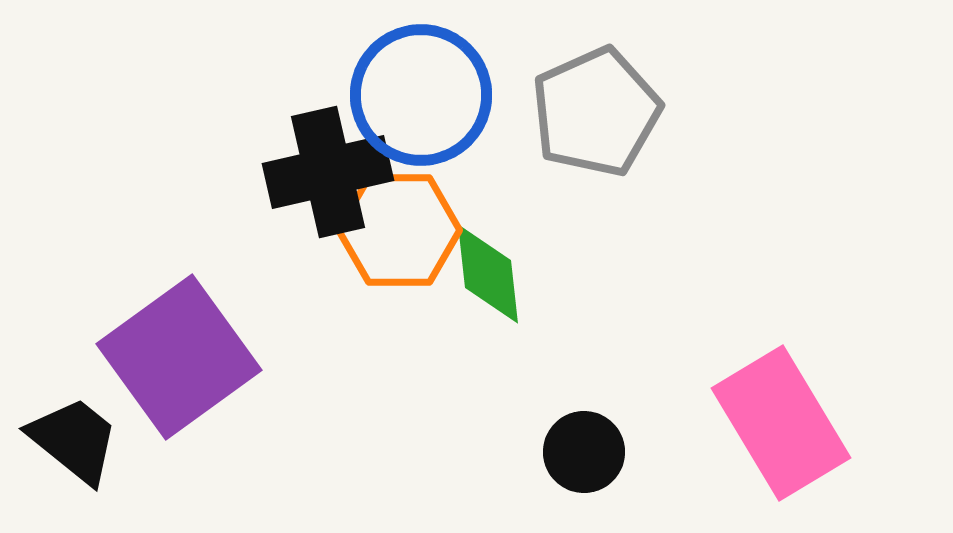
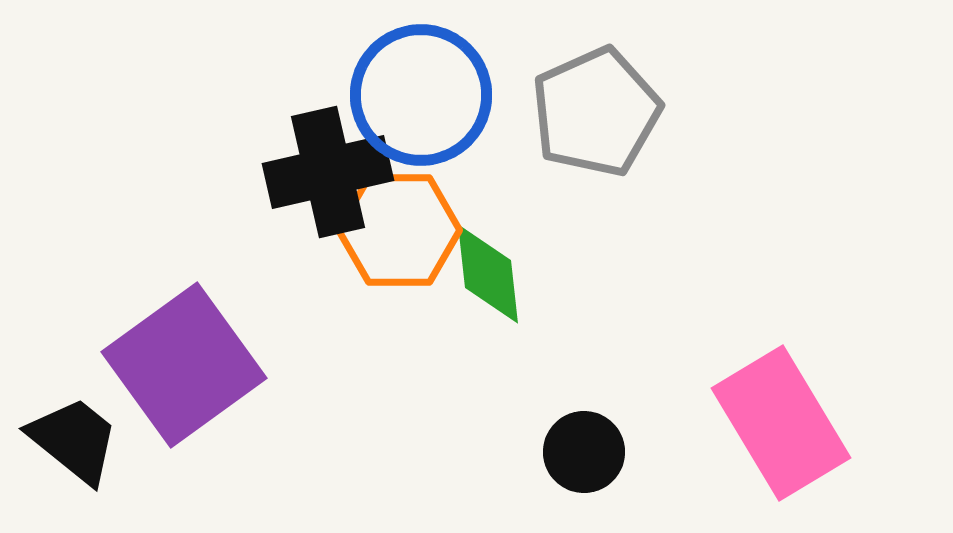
purple square: moved 5 px right, 8 px down
